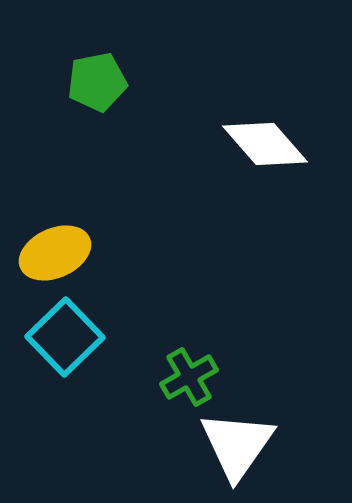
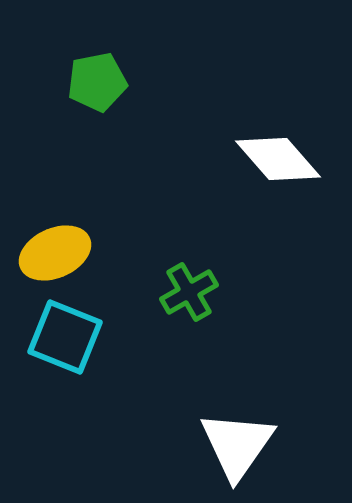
white diamond: moved 13 px right, 15 px down
cyan square: rotated 24 degrees counterclockwise
green cross: moved 85 px up
